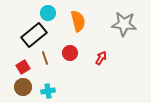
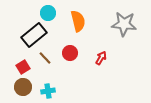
brown line: rotated 24 degrees counterclockwise
